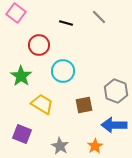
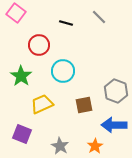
yellow trapezoid: rotated 55 degrees counterclockwise
